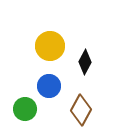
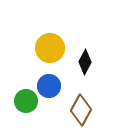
yellow circle: moved 2 px down
green circle: moved 1 px right, 8 px up
